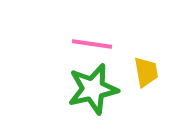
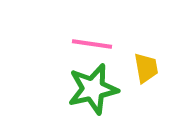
yellow trapezoid: moved 4 px up
